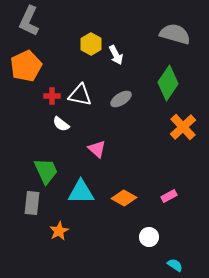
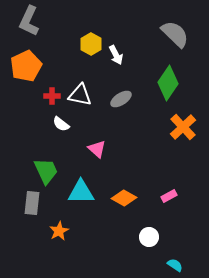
gray semicircle: rotated 28 degrees clockwise
